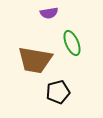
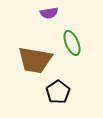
black pentagon: rotated 20 degrees counterclockwise
